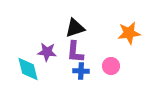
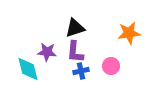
blue cross: rotated 14 degrees counterclockwise
